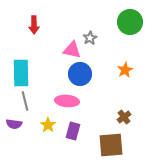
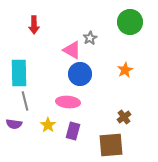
pink triangle: rotated 18 degrees clockwise
cyan rectangle: moved 2 px left
pink ellipse: moved 1 px right, 1 px down
